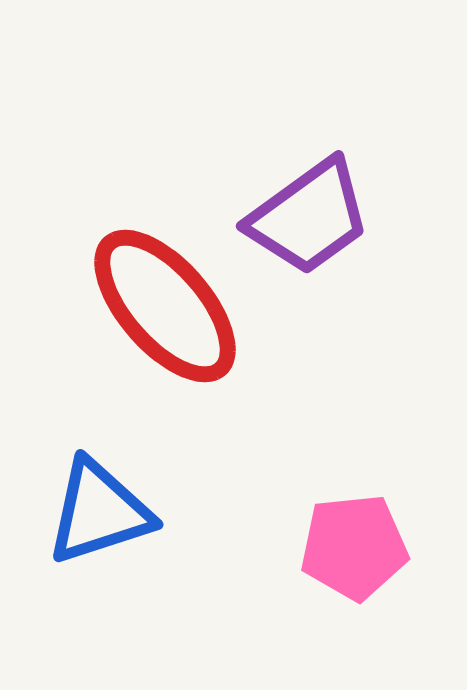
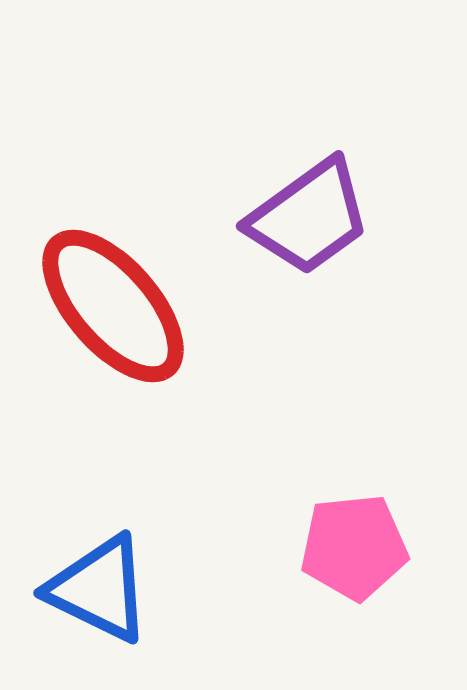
red ellipse: moved 52 px left
blue triangle: moved 77 px down; rotated 44 degrees clockwise
